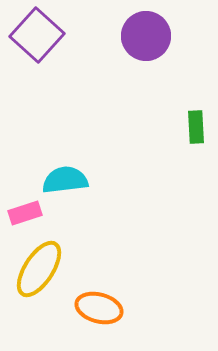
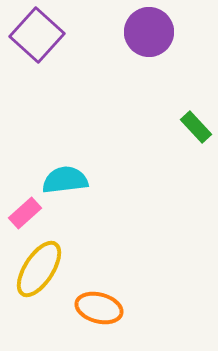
purple circle: moved 3 px right, 4 px up
green rectangle: rotated 40 degrees counterclockwise
pink rectangle: rotated 24 degrees counterclockwise
